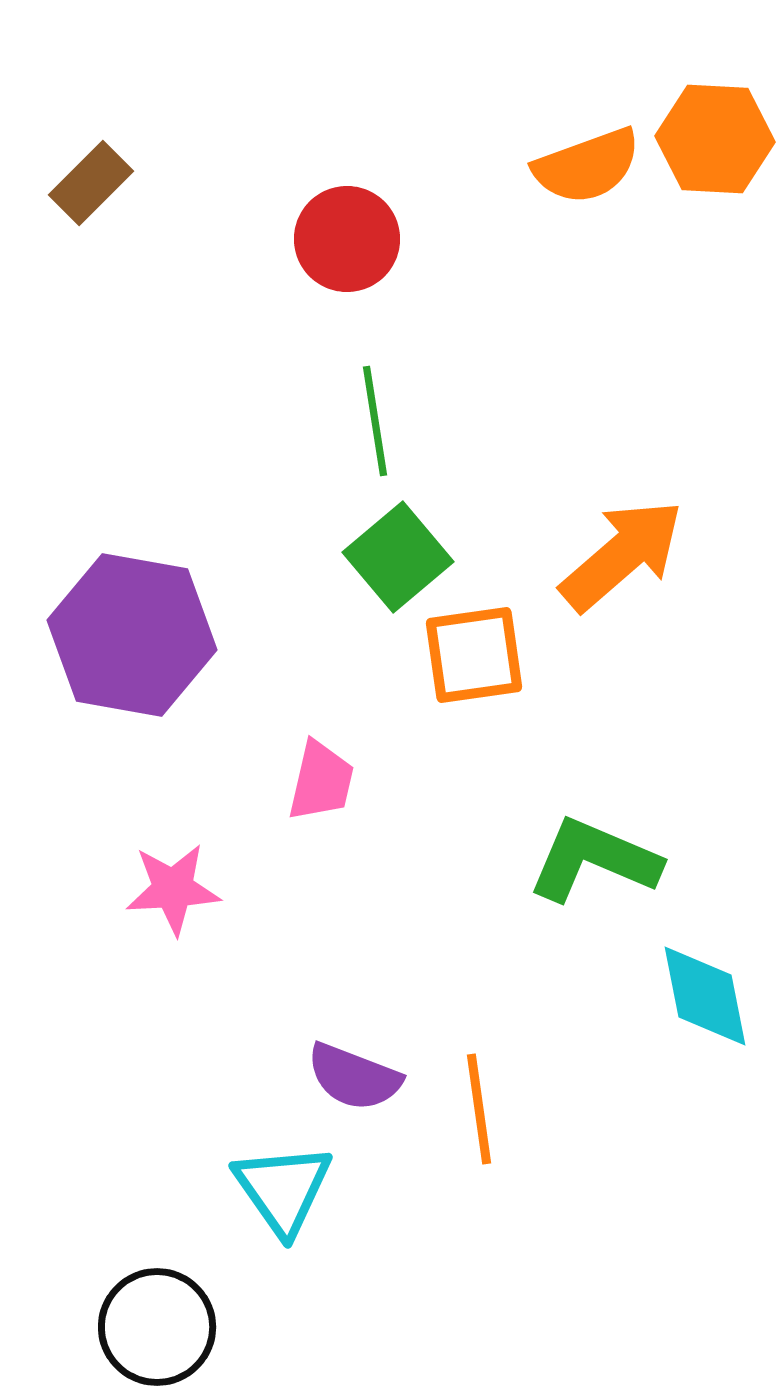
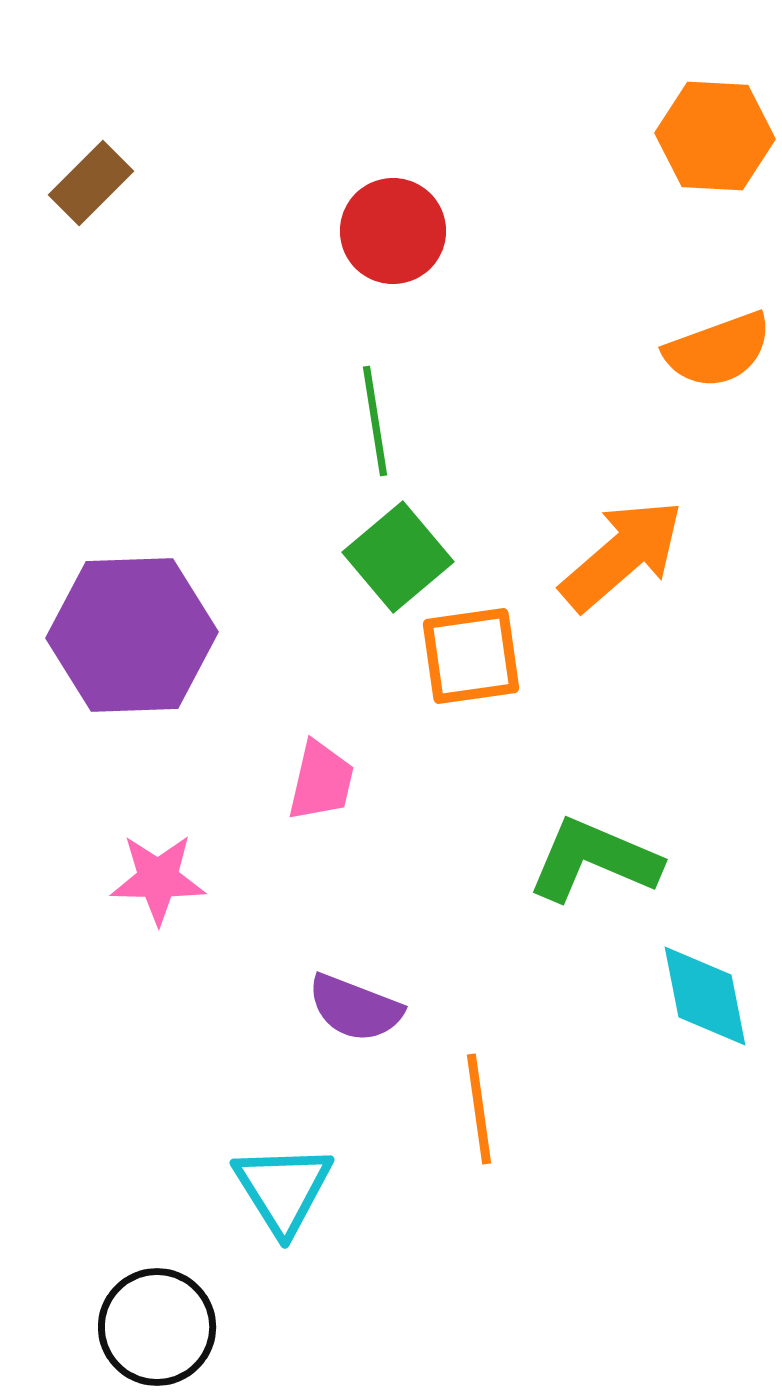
orange hexagon: moved 3 px up
orange semicircle: moved 131 px right, 184 px down
red circle: moved 46 px right, 8 px up
purple hexagon: rotated 12 degrees counterclockwise
orange square: moved 3 px left, 1 px down
pink star: moved 15 px left, 10 px up; rotated 4 degrees clockwise
purple semicircle: moved 1 px right, 69 px up
cyan triangle: rotated 3 degrees clockwise
